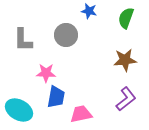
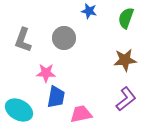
gray circle: moved 2 px left, 3 px down
gray L-shape: rotated 20 degrees clockwise
